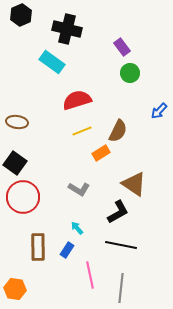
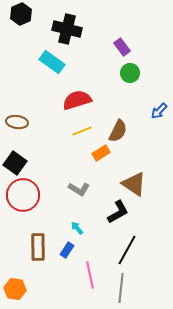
black hexagon: moved 1 px up
red circle: moved 2 px up
black line: moved 6 px right, 5 px down; rotated 72 degrees counterclockwise
